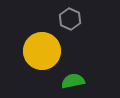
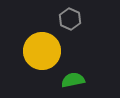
green semicircle: moved 1 px up
